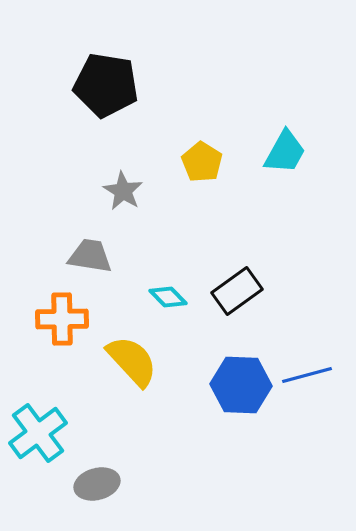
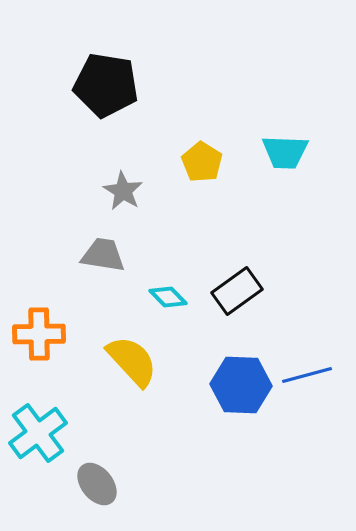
cyan trapezoid: rotated 63 degrees clockwise
gray trapezoid: moved 13 px right, 1 px up
orange cross: moved 23 px left, 15 px down
gray ellipse: rotated 66 degrees clockwise
